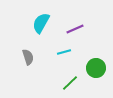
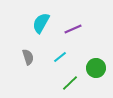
purple line: moved 2 px left
cyan line: moved 4 px left, 5 px down; rotated 24 degrees counterclockwise
